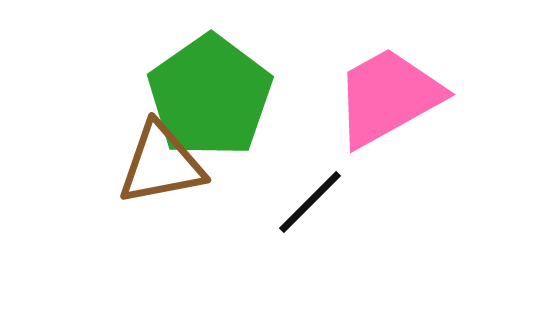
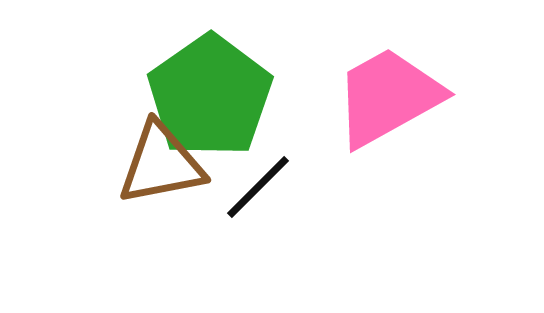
black line: moved 52 px left, 15 px up
